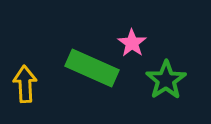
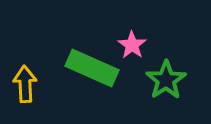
pink star: moved 2 px down
